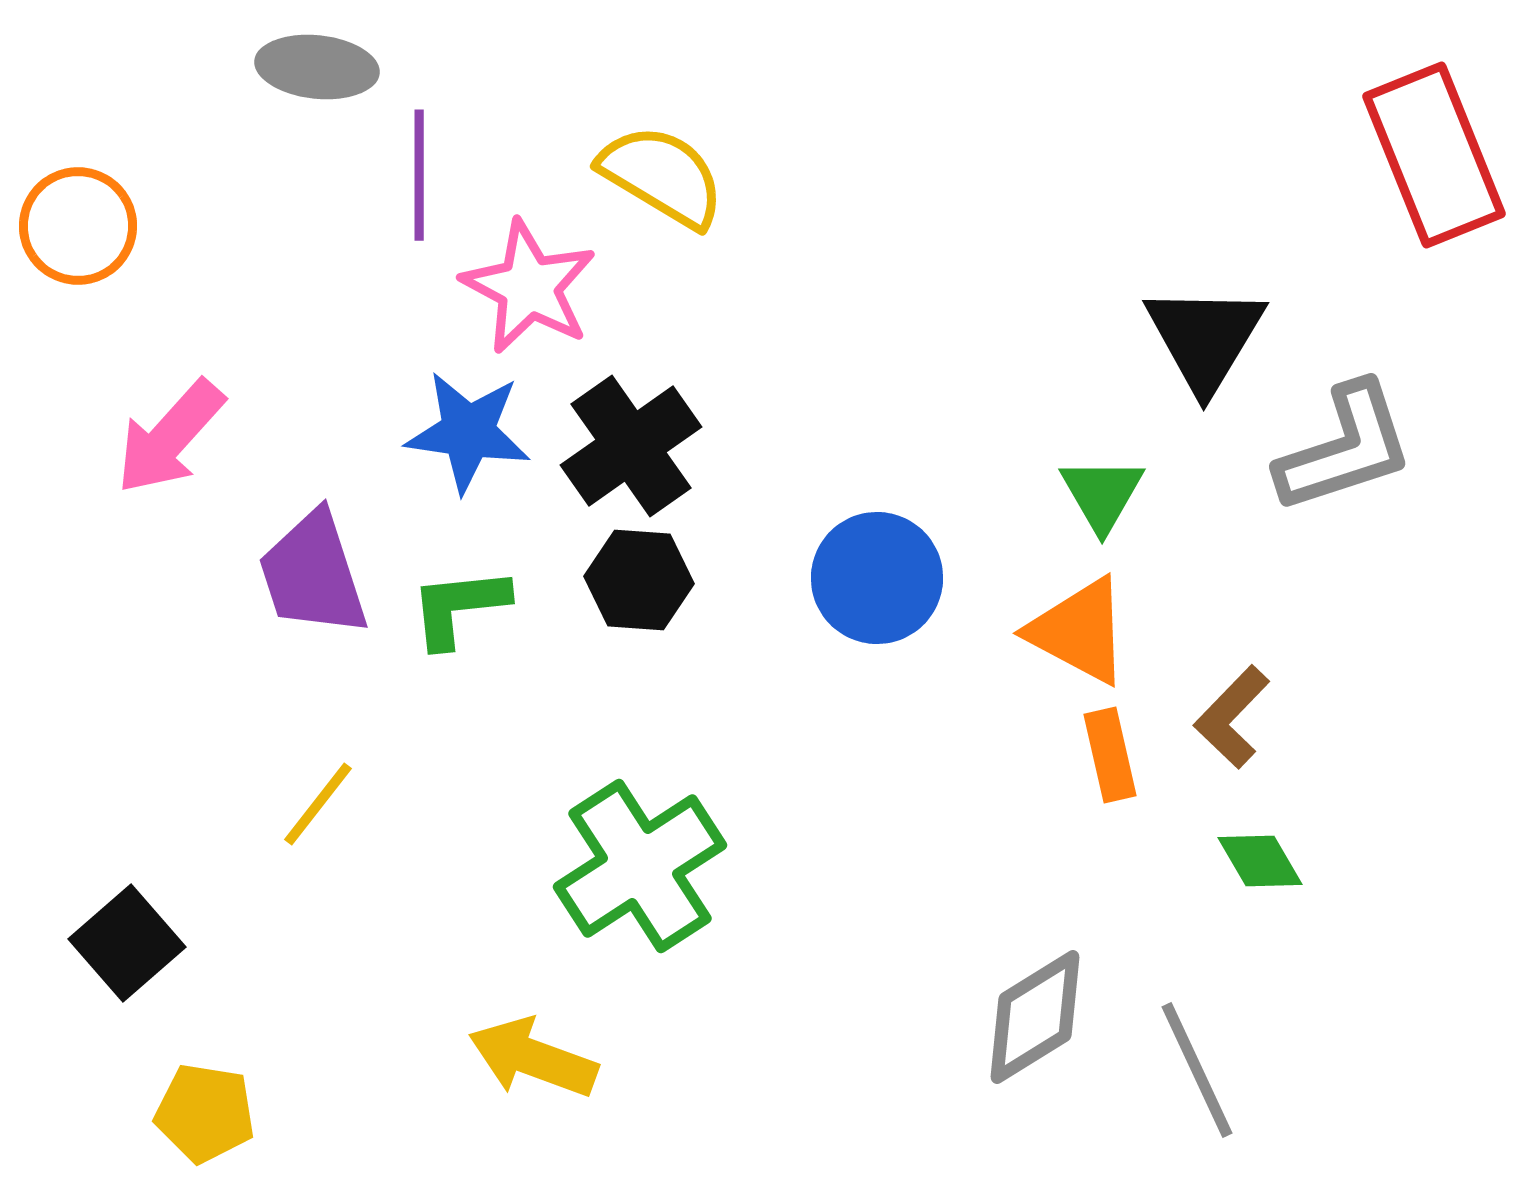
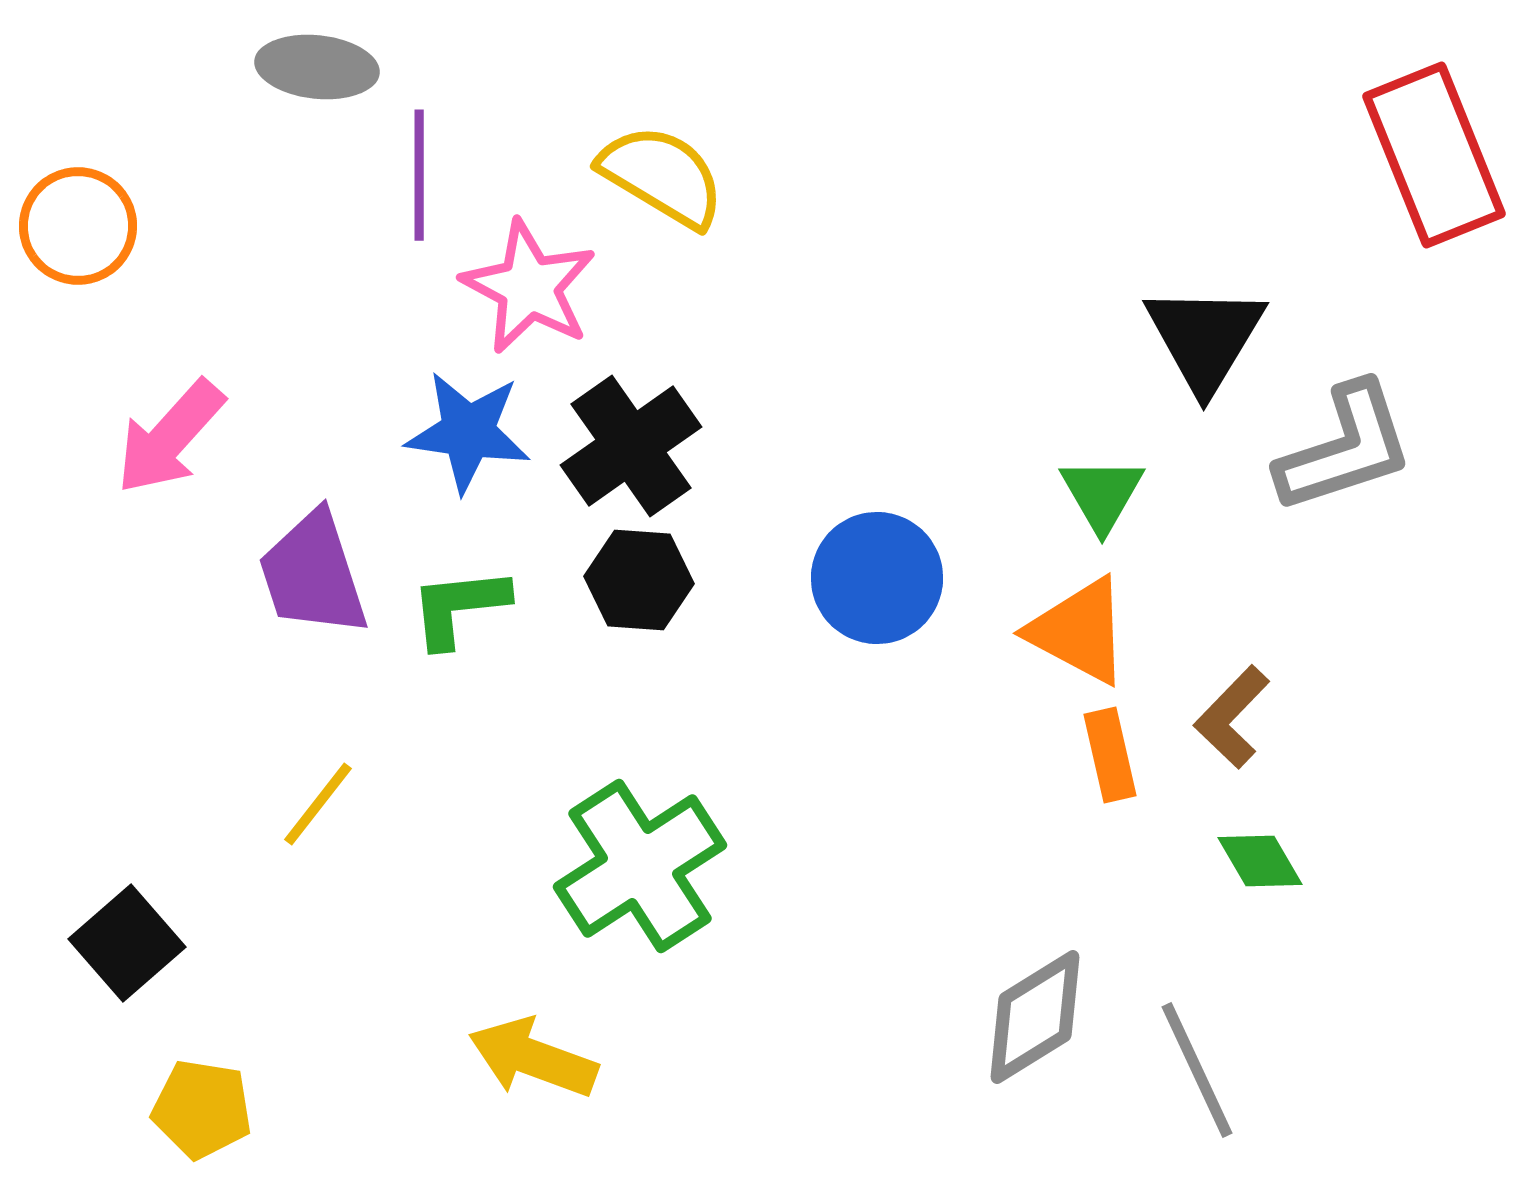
yellow pentagon: moved 3 px left, 4 px up
